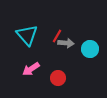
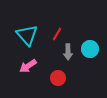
red line: moved 2 px up
gray arrow: moved 2 px right, 9 px down; rotated 84 degrees clockwise
pink arrow: moved 3 px left, 3 px up
